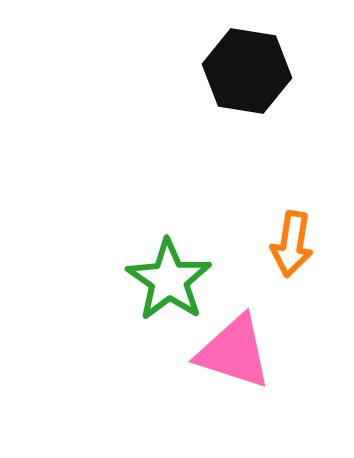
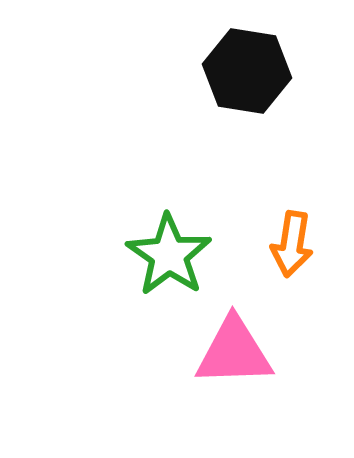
green star: moved 25 px up
pink triangle: rotated 20 degrees counterclockwise
